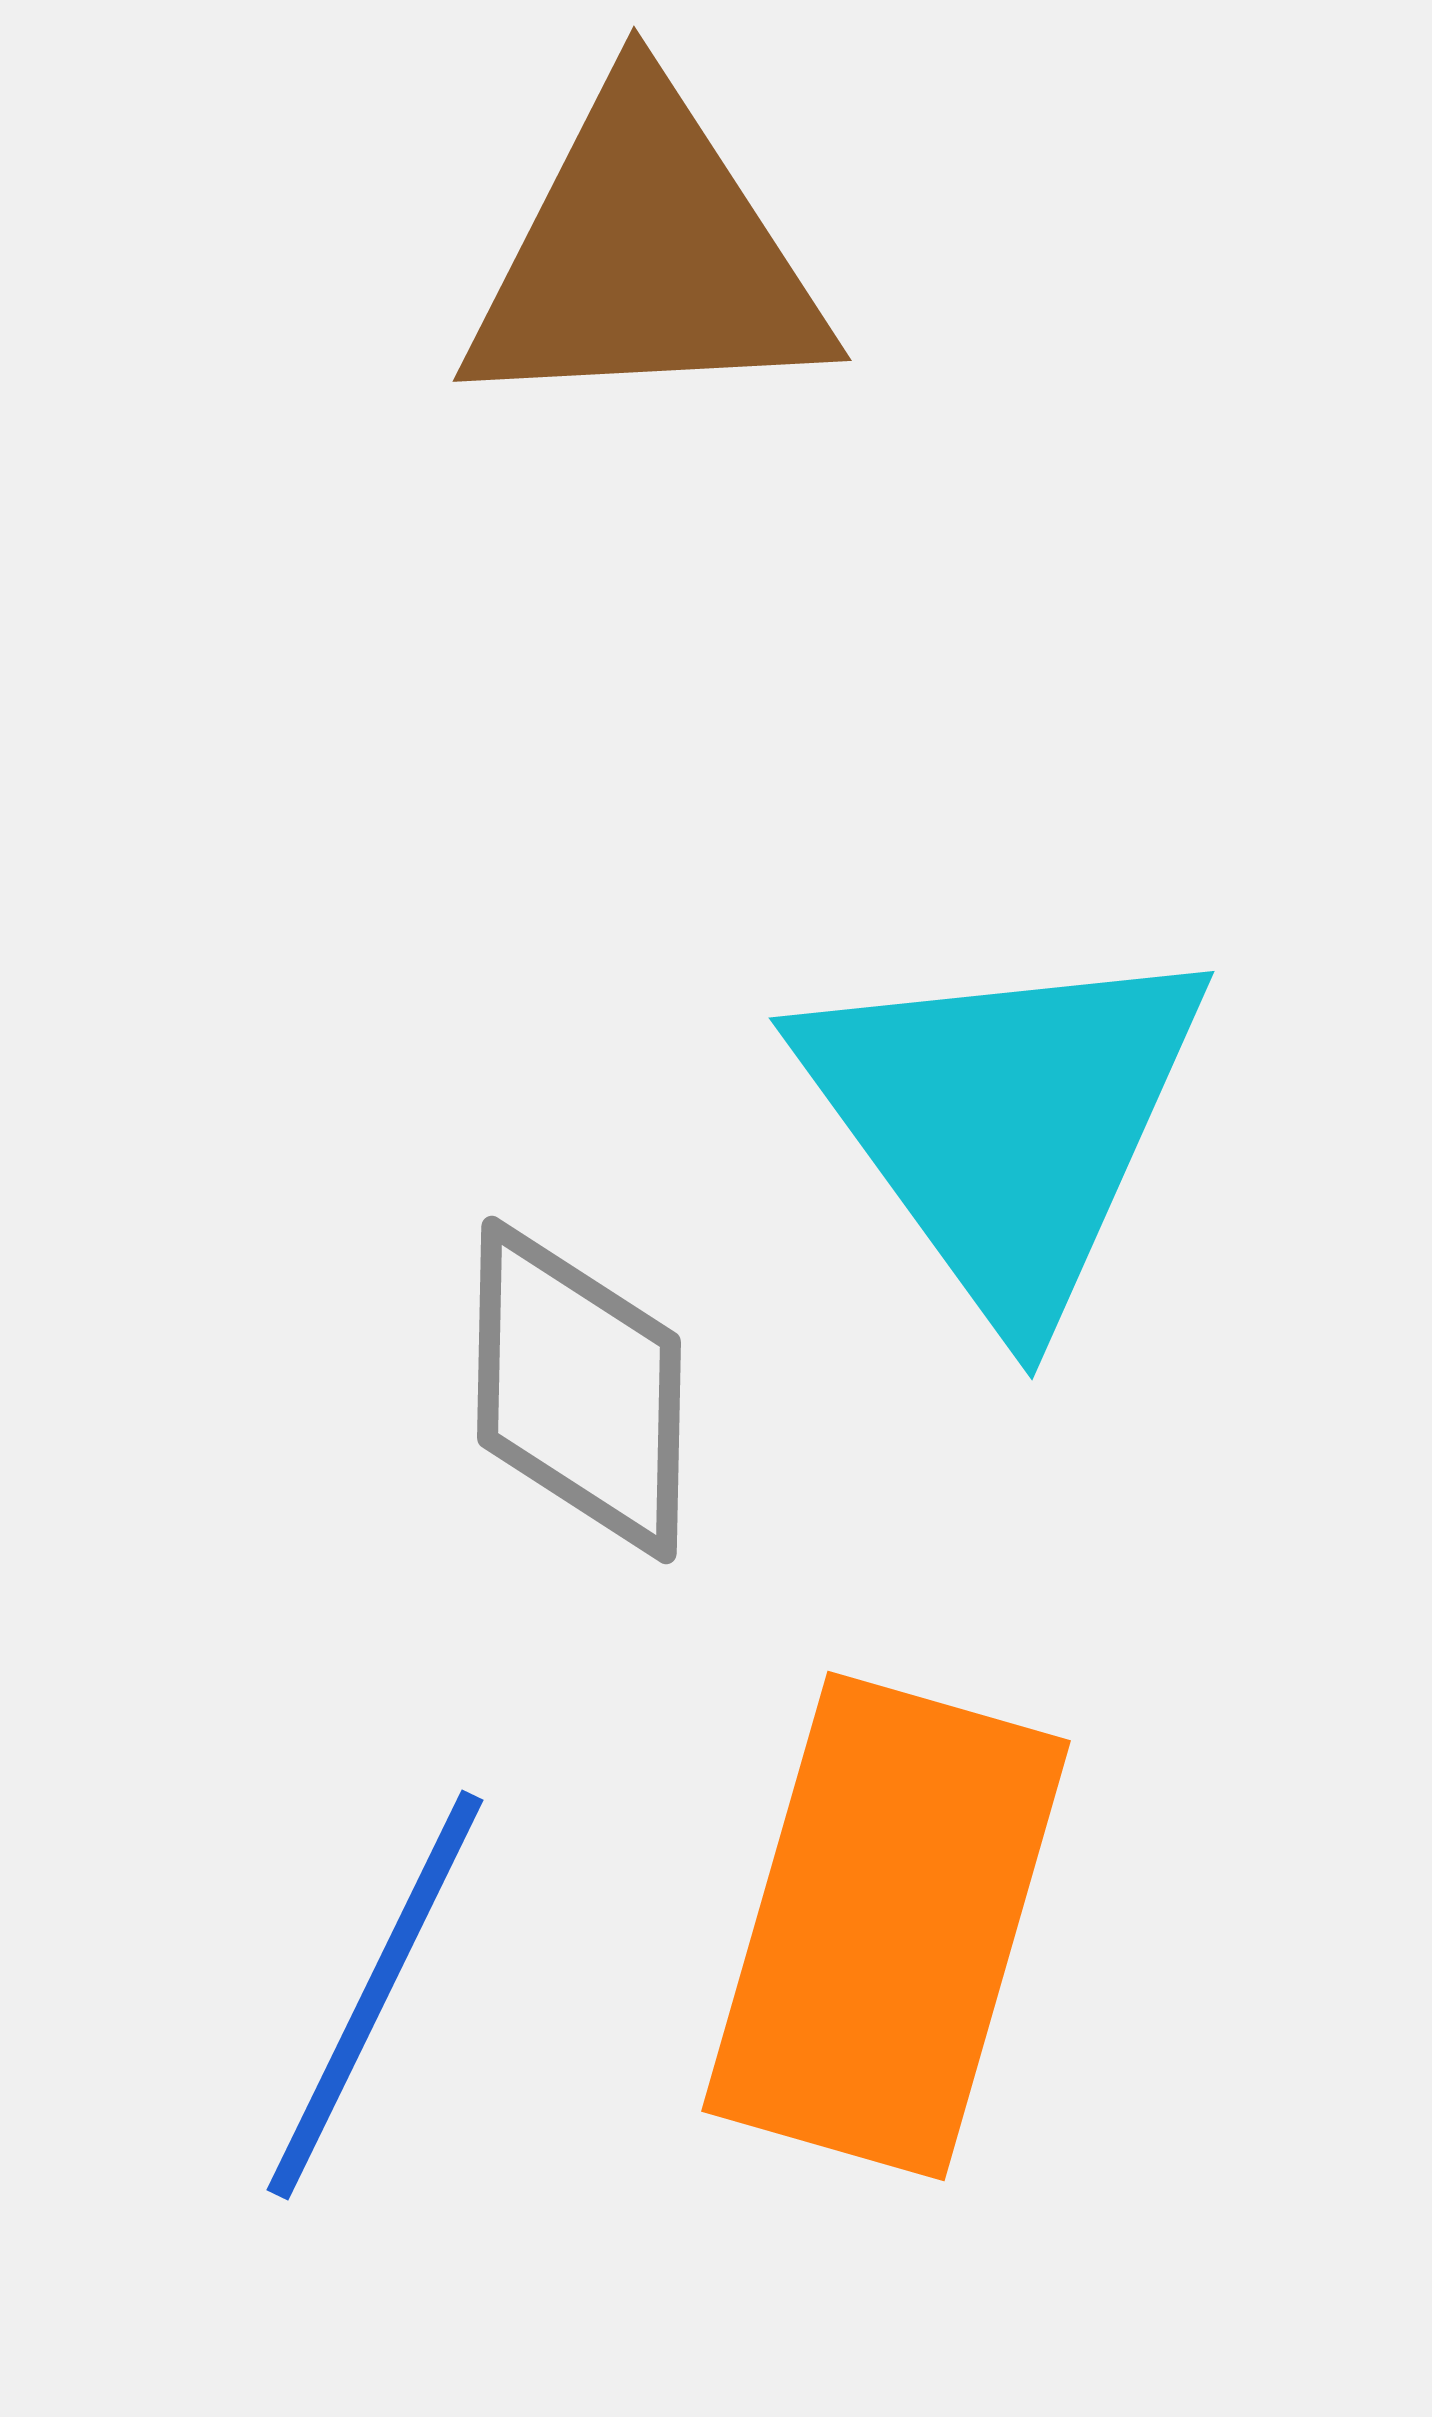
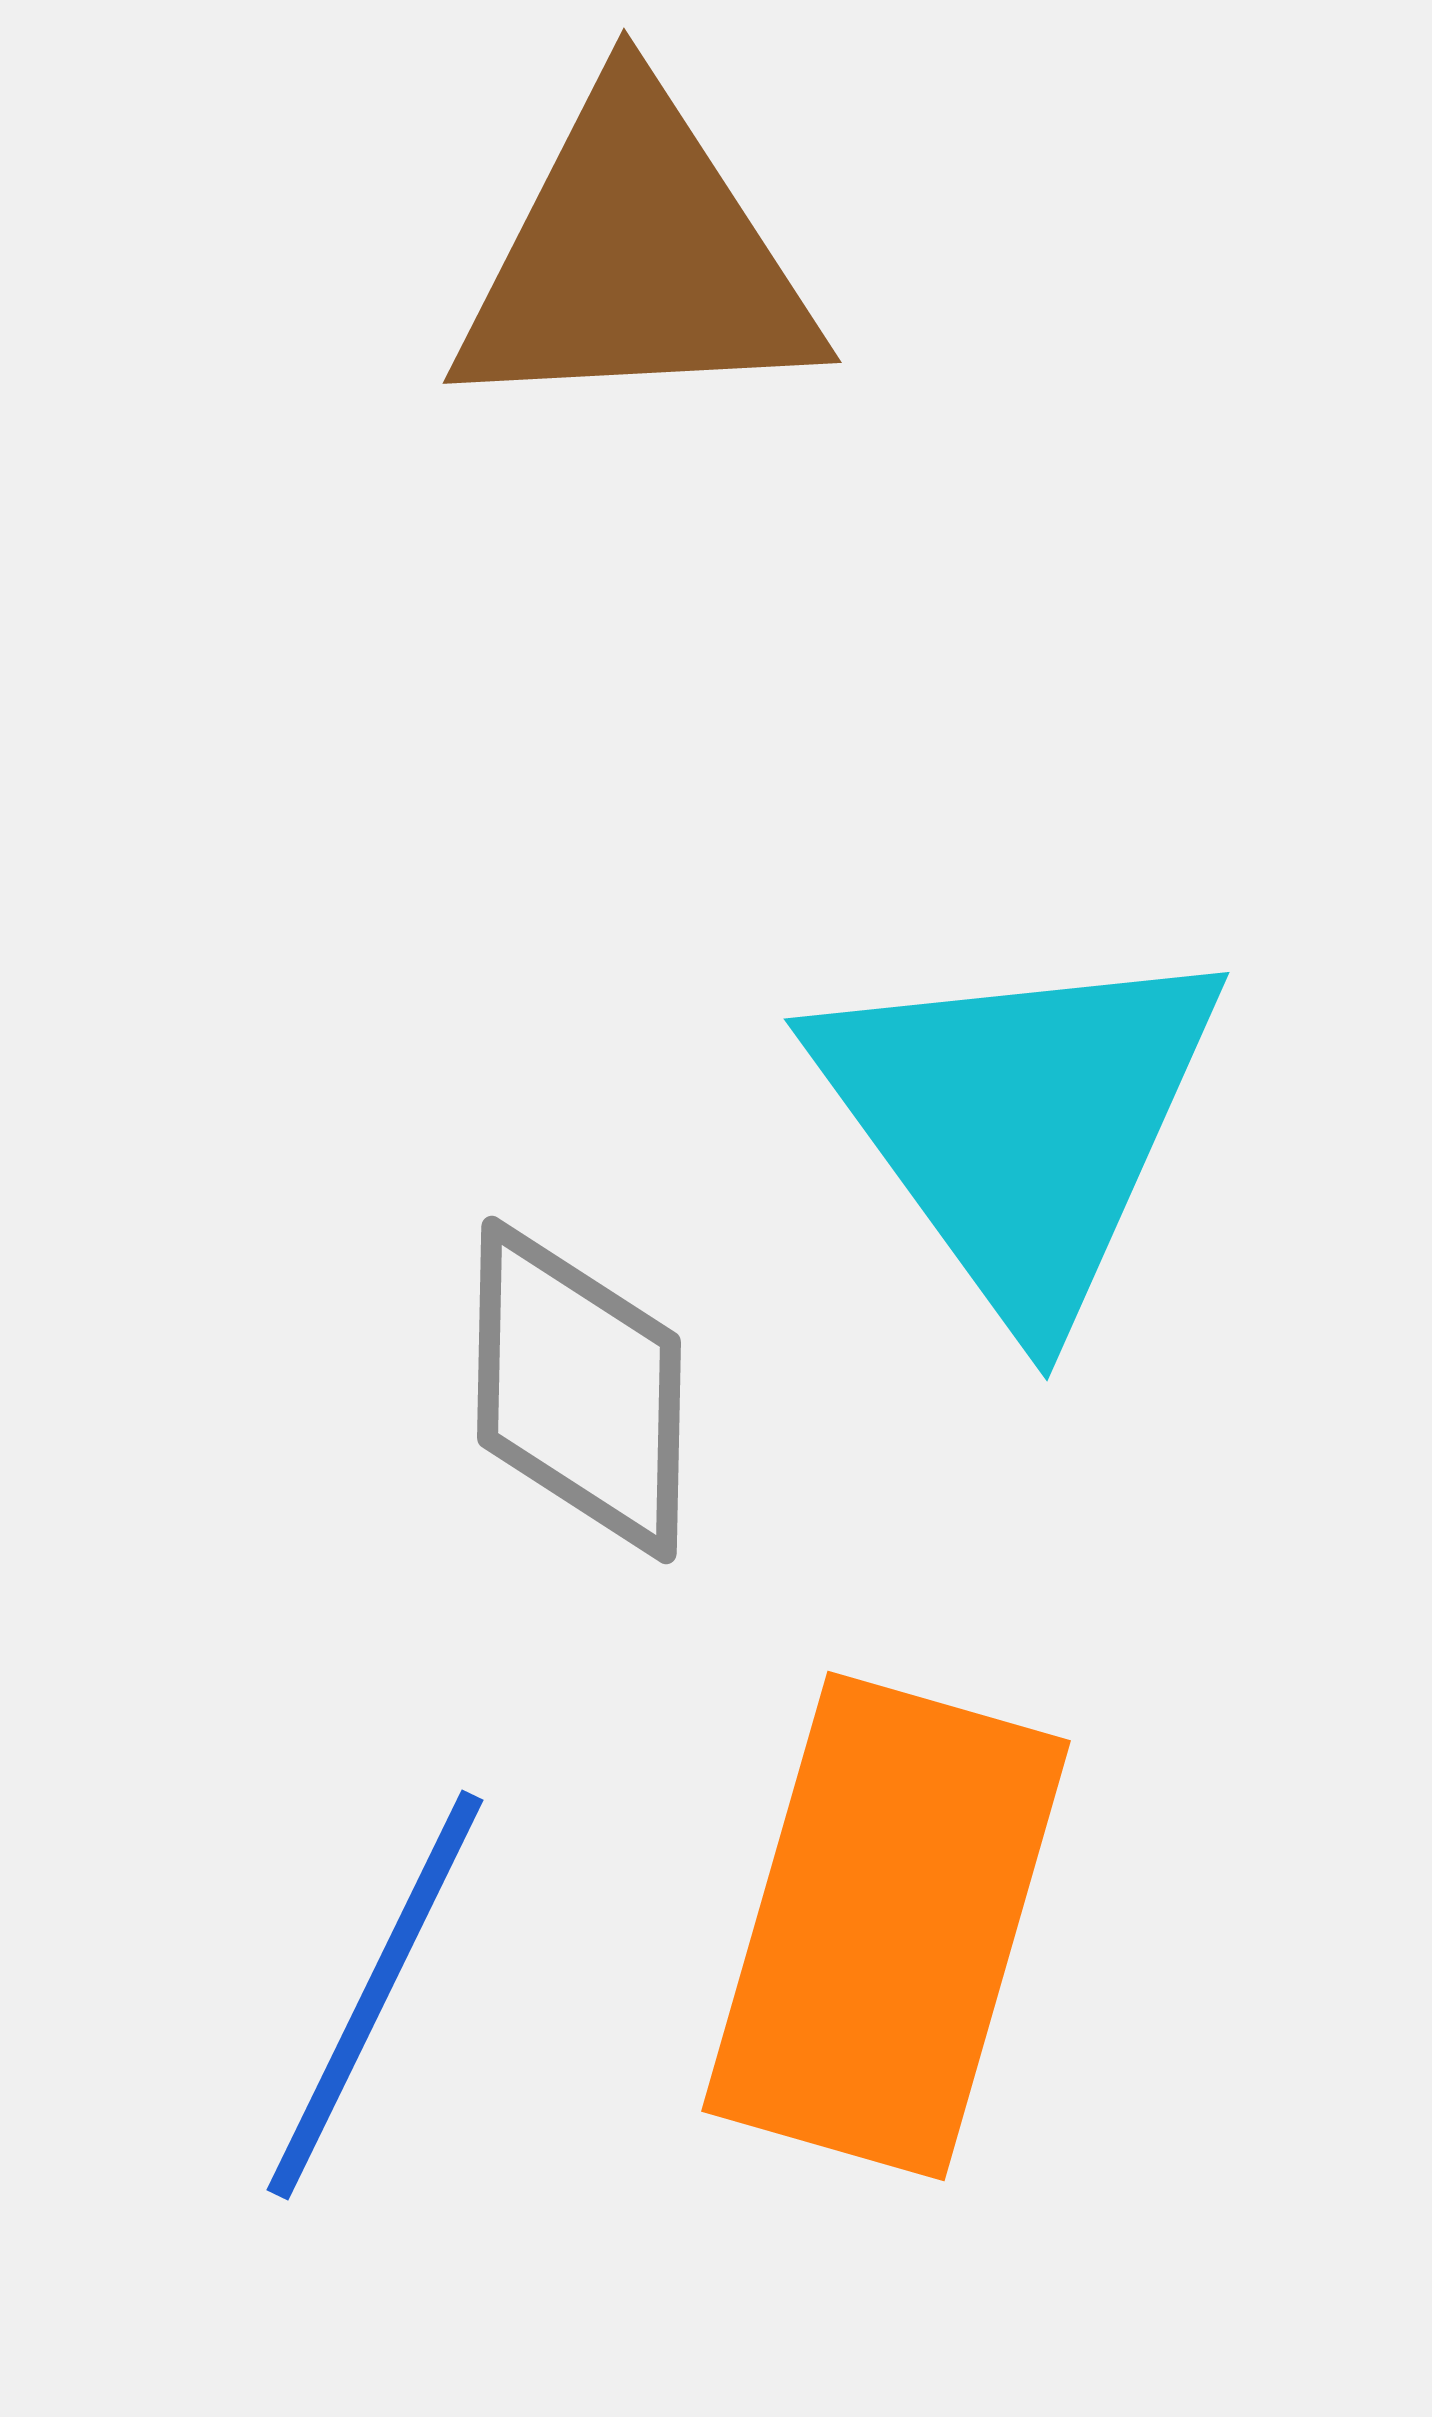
brown triangle: moved 10 px left, 2 px down
cyan triangle: moved 15 px right, 1 px down
